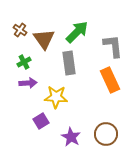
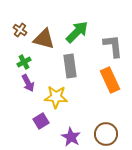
brown triangle: rotated 40 degrees counterclockwise
gray rectangle: moved 1 px right, 3 px down
purple arrow: rotated 66 degrees clockwise
